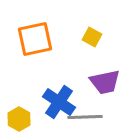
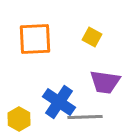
orange square: rotated 9 degrees clockwise
purple trapezoid: rotated 20 degrees clockwise
